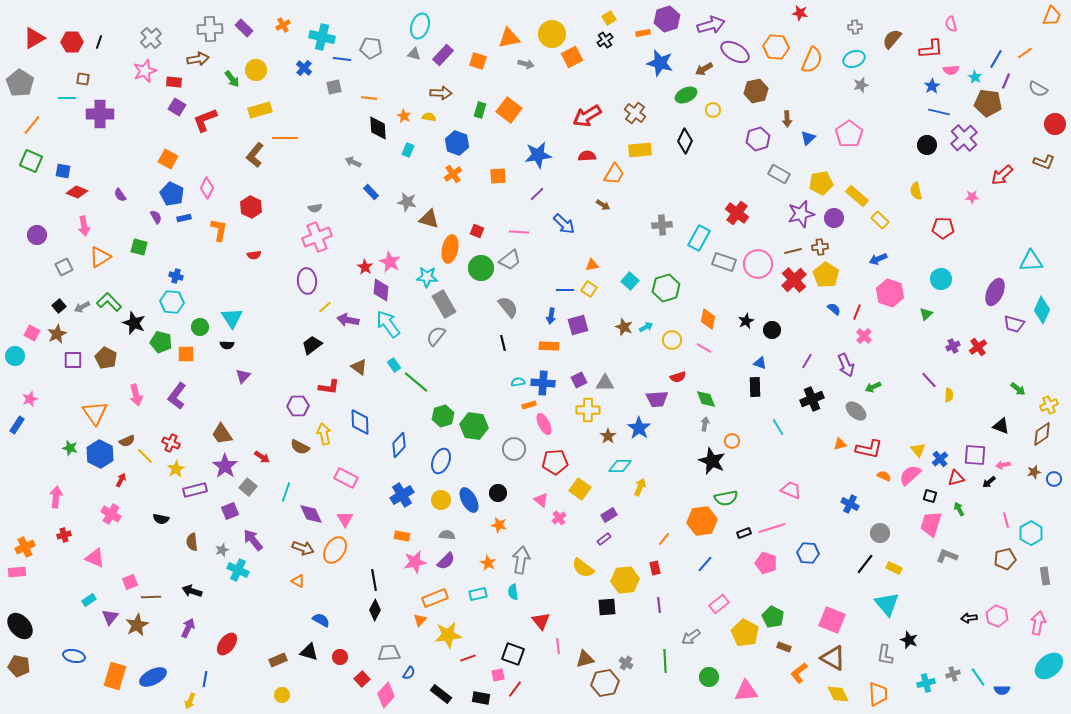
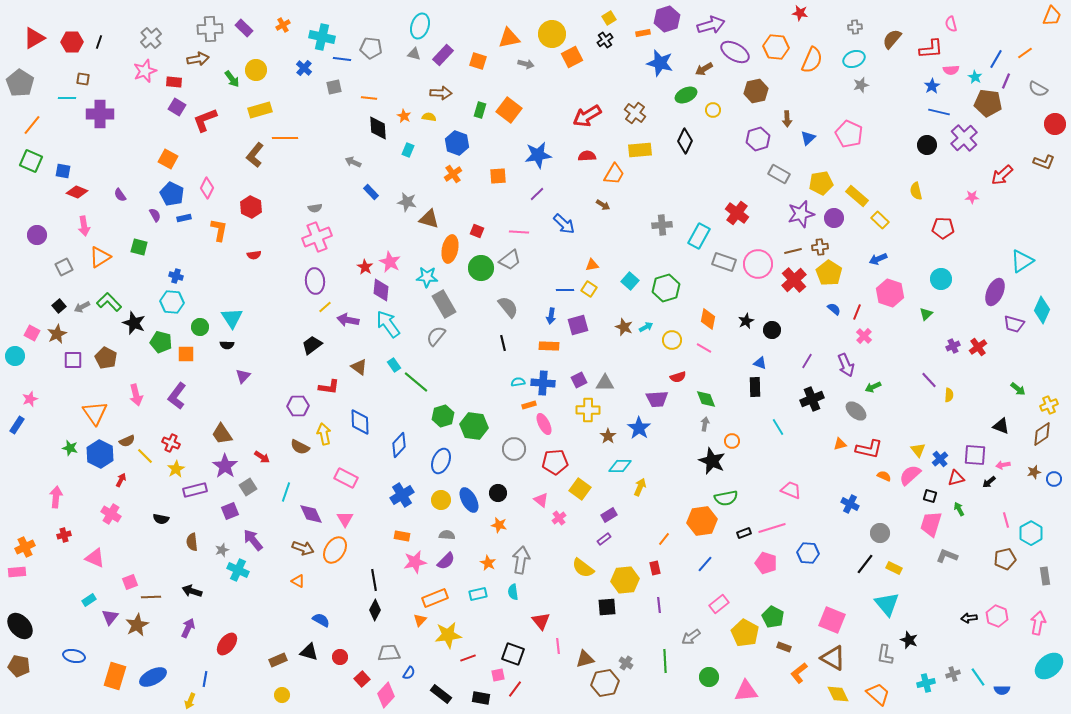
pink pentagon at (849, 134): rotated 12 degrees counterclockwise
purple semicircle at (156, 217): moved 1 px left, 2 px up
cyan rectangle at (699, 238): moved 2 px up
cyan triangle at (1031, 261): moved 9 px left; rotated 30 degrees counterclockwise
yellow pentagon at (826, 275): moved 3 px right, 2 px up
purple ellipse at (307, 281): moved 8 px right
gray square at (248, 487): rotated 18 degrees clockwise
orange trapezoid at (878, 694): rotated 45 degrees counterclockwise
